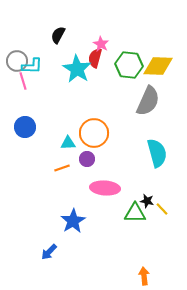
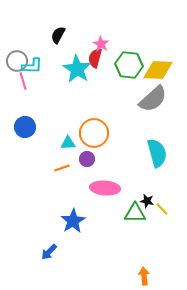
yellow diamond: moved 4 px down
gray semicircle: moved 5 px right, 2 px up; rotated 24 degrees clockwise
